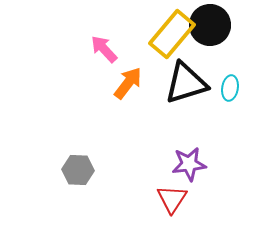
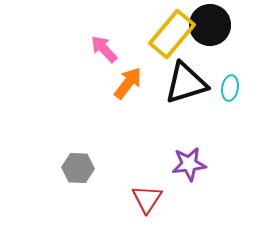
gray hexagon: moved 2 px up
red triangle: moved 25 px left
